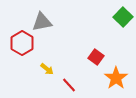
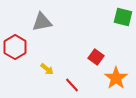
green square: rotated 30 degrees counterclockwise
red hexagon: moved 7 px left, 4 px down
red line: moved 3 px right
